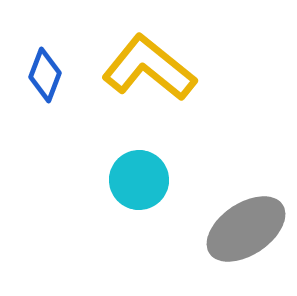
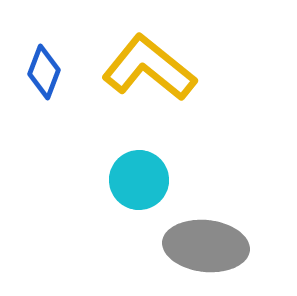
blue diamond: moved 1 px left, 3 px up
gray ellipse: moved 40 px left, 17 px down; rotated 40 degrees clockwise
